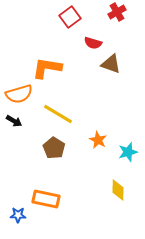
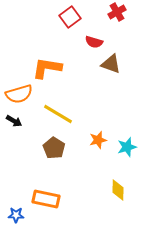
red semicircle: moved 1 px right, 1 px up
orange star: rotated 30 degrees clockwise
cyan star: moved 1 px left, 5 px up
blue star: moved 2 px left
